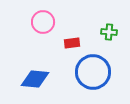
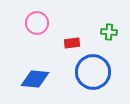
pink circle: moved 6 px left, 1 px down
